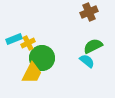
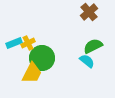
brown cross: rotated 18 degrees counterclockwise
cyan rectangle: moved 4 px down
